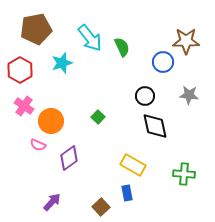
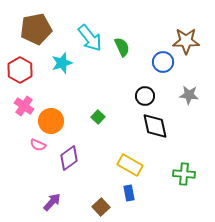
yellow rectangle: moved 3 px left
blue rectangle: moved 2 px right
